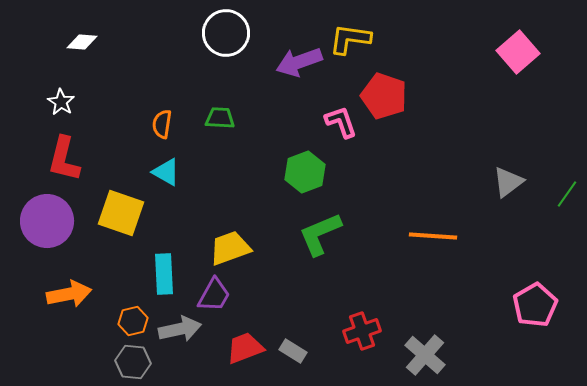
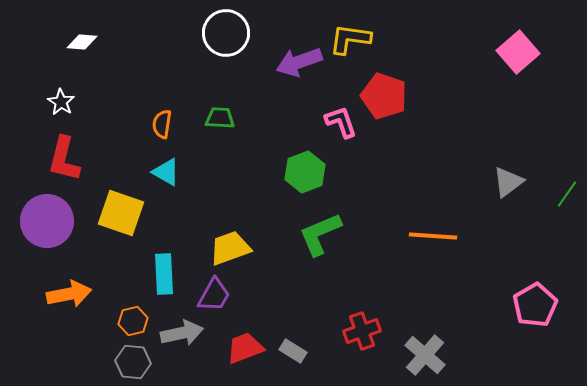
gray arrow: moved 2 px right, 4 px down
